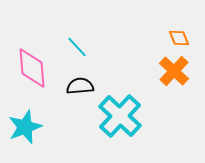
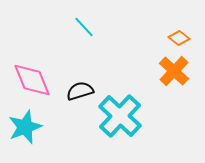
orange diamond: rotated 30 degrees counterclockwise
cyan line: moved 7 px right, 20 px up
pink diamond: moved 12 px down; rotated 18 degrees counterclockwise
black semicircle: moved 5 px down; rotated 12 degrees counterclockwise
